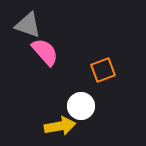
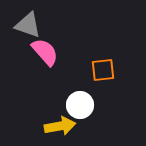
orange square: rotated 15 degrees clockwise
white circle: moved 1 px left, 1 px up
